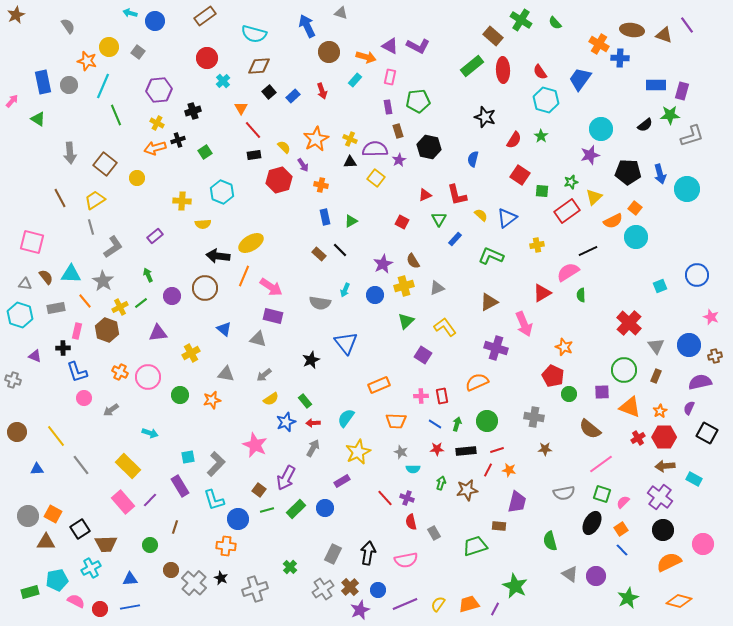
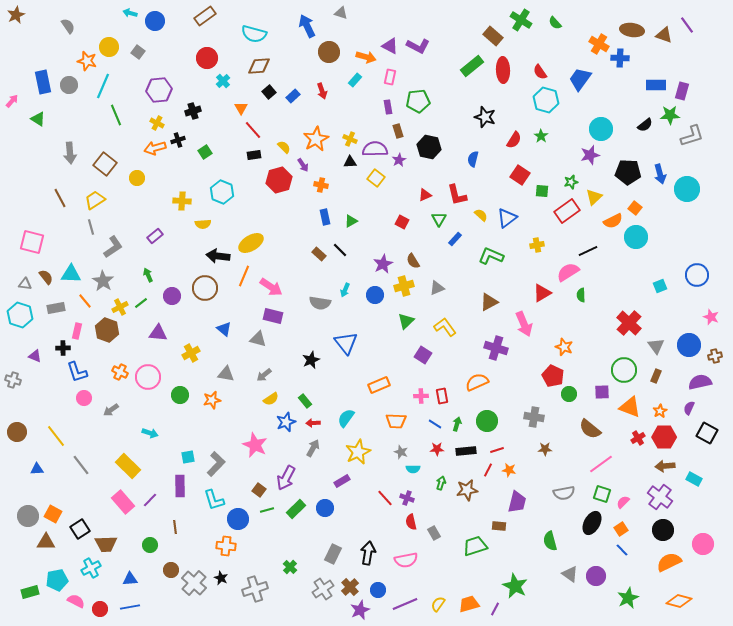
purple triangle at (158, 333): rotated 12 degrees clockwise
purple rectangle at (180, 486): rotated 30 degrees clockwise
brown line at (175, 527): rotated 24 degrees counterclockwise
